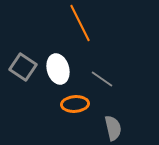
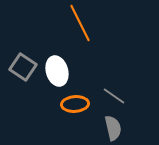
white ellipse: moved 1 px left, 2 px down
gray line: moved 12 px right, 17 px down
